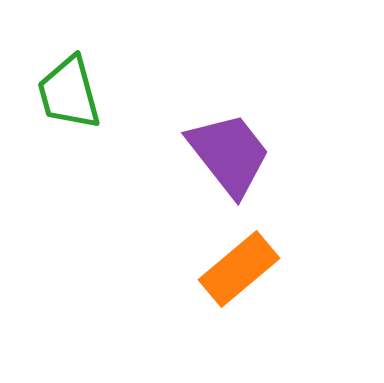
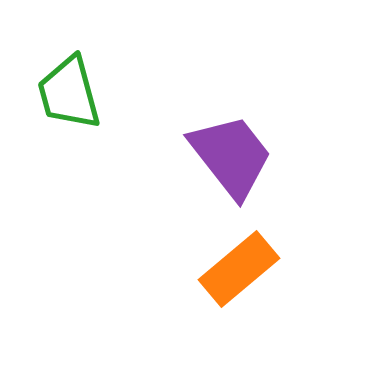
purple trapezoid: moved 2 px right, 2 px down
